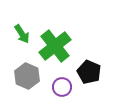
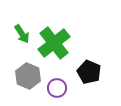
green cross: moved 1 px left, 3 px up
gray hexagon: moved 1 px right
purple circle: moved 5 px left, 1 px down
